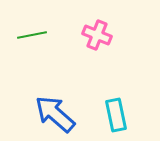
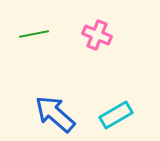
green line: moved 2 px right, 1 px up
cyan rectangle: rotated 72 degrees clockwise
